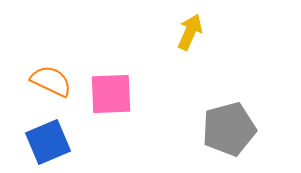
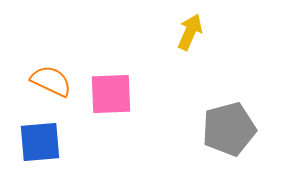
blue square: moved 8 px left; rotated 18 degrees clockwise
